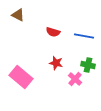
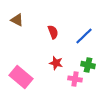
brown triangle: moved 1 px left, 5 px down
red semicircle: rotated 128 degrees counterclockwise
blue line: rotated 54 degrees counterclockwise
pink cross: rotated 32 degrees counterclockwise
